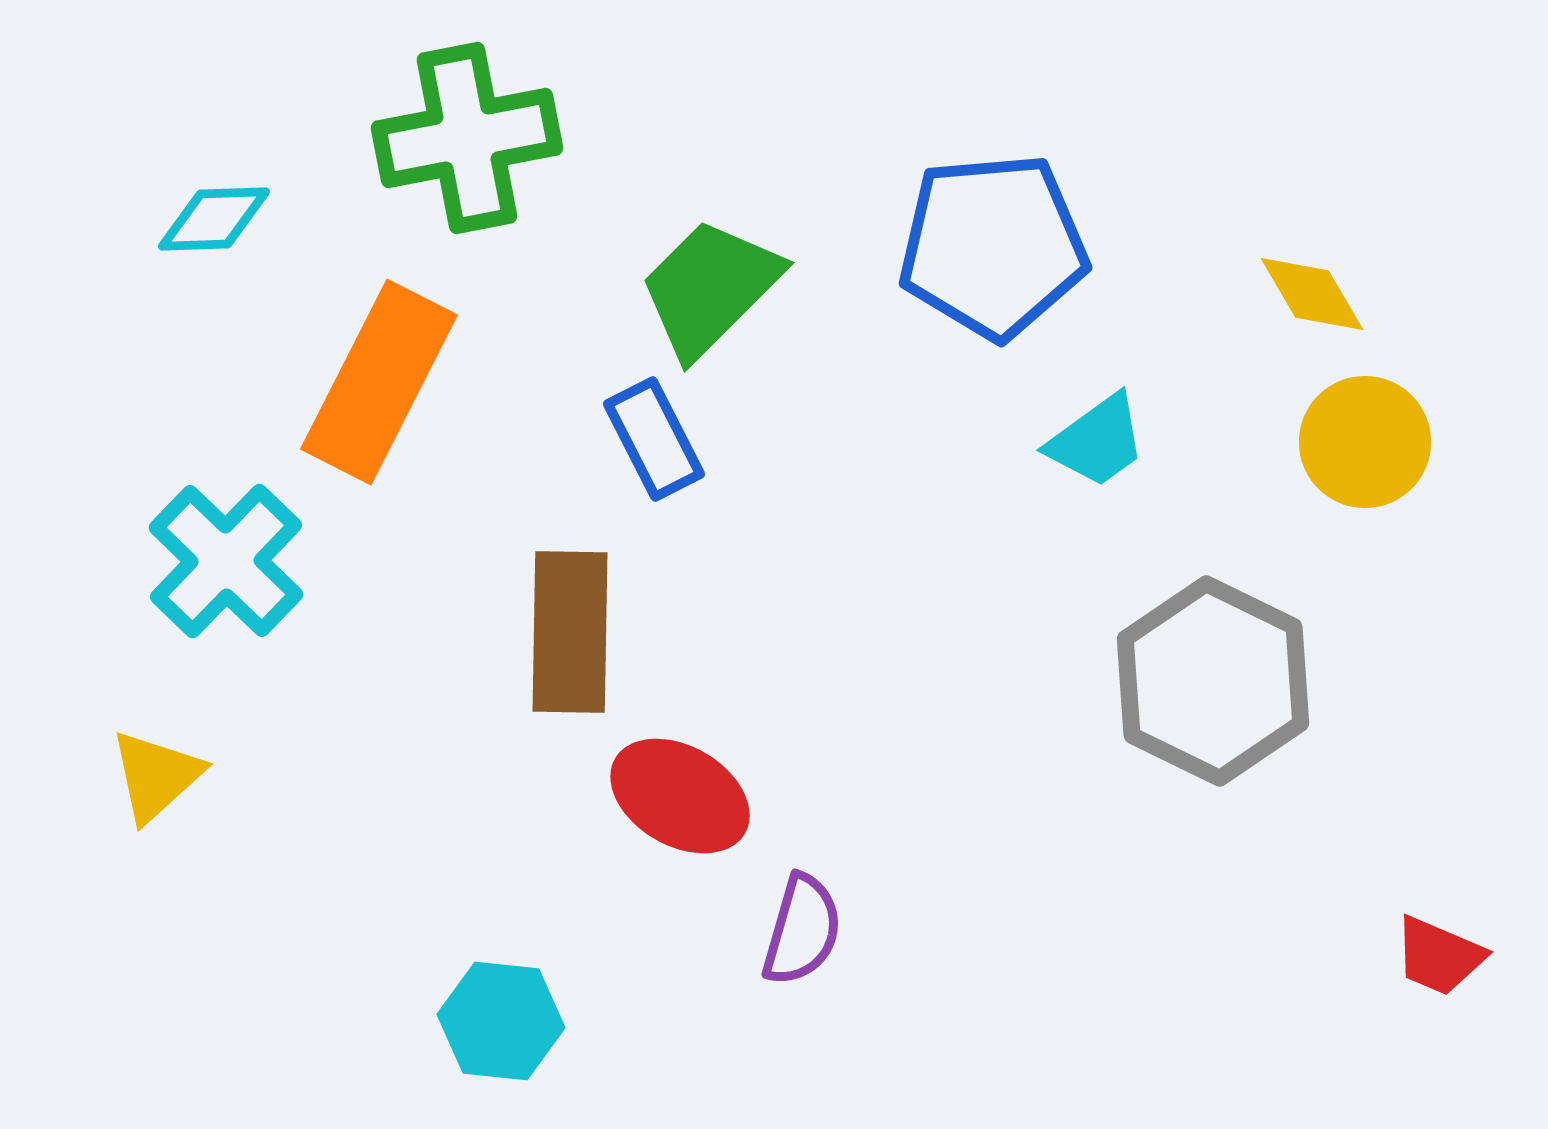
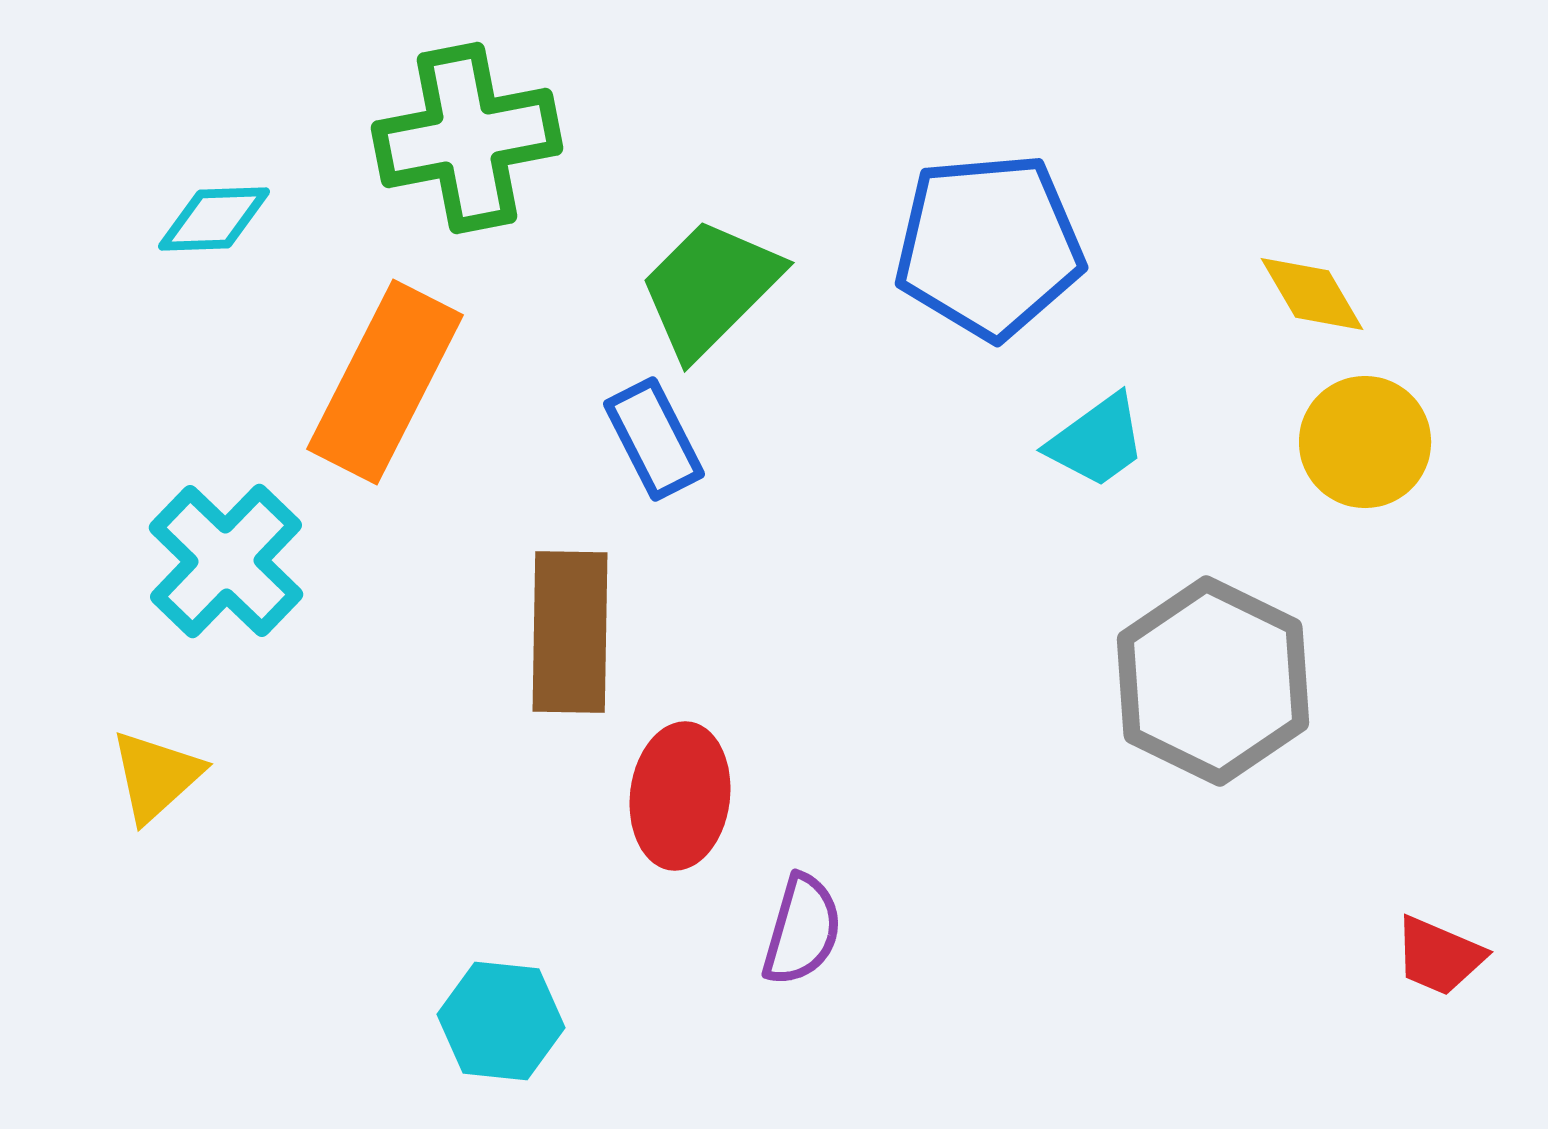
blue pentagon: moved 4 px left
orange rectangle: moved 6 px right
red ellipse: rotated 67 degrees clockwise
